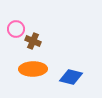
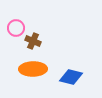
pink circle: moved 1 px up
